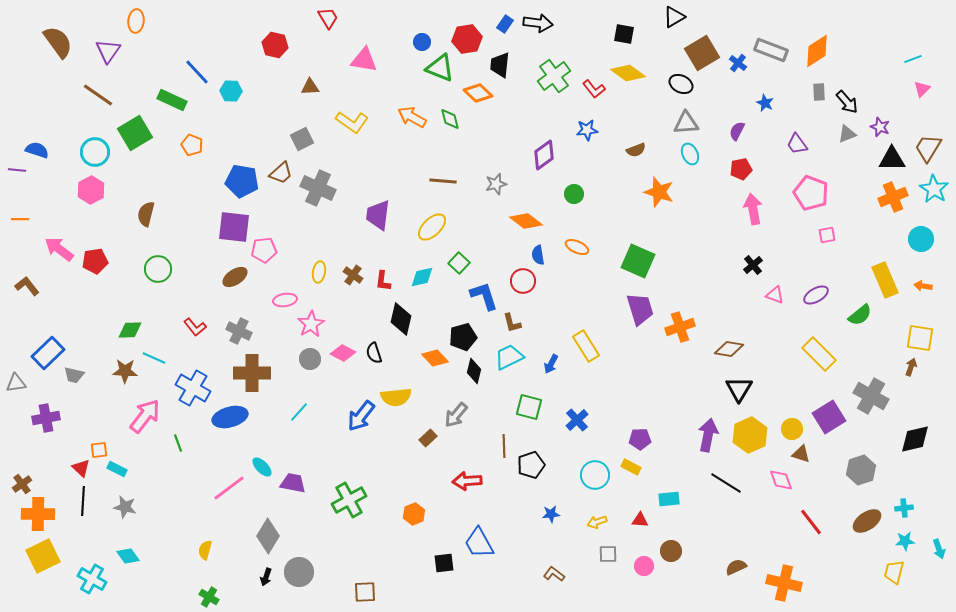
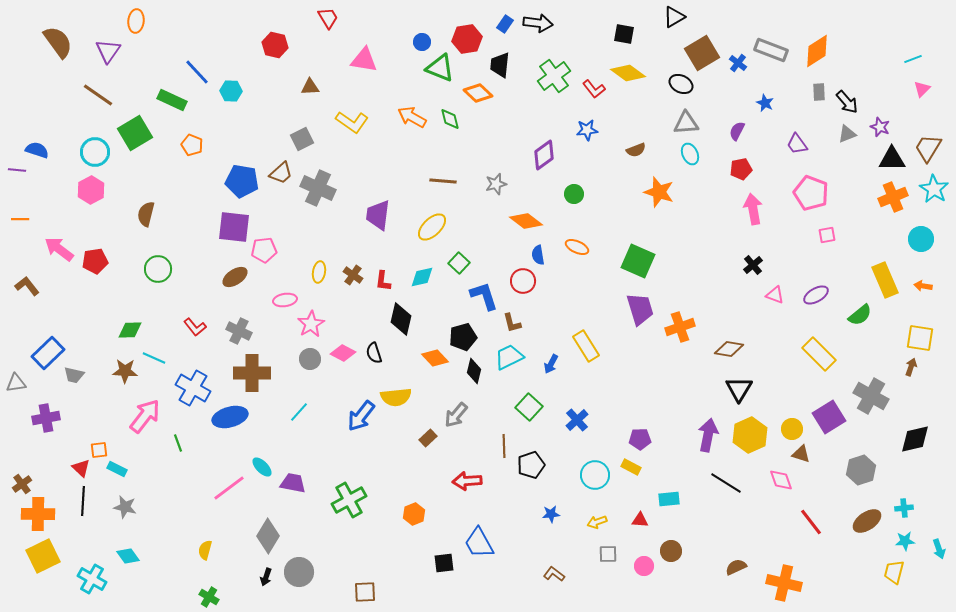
green square at (529, 407): rotated 28 degrees clockwise
